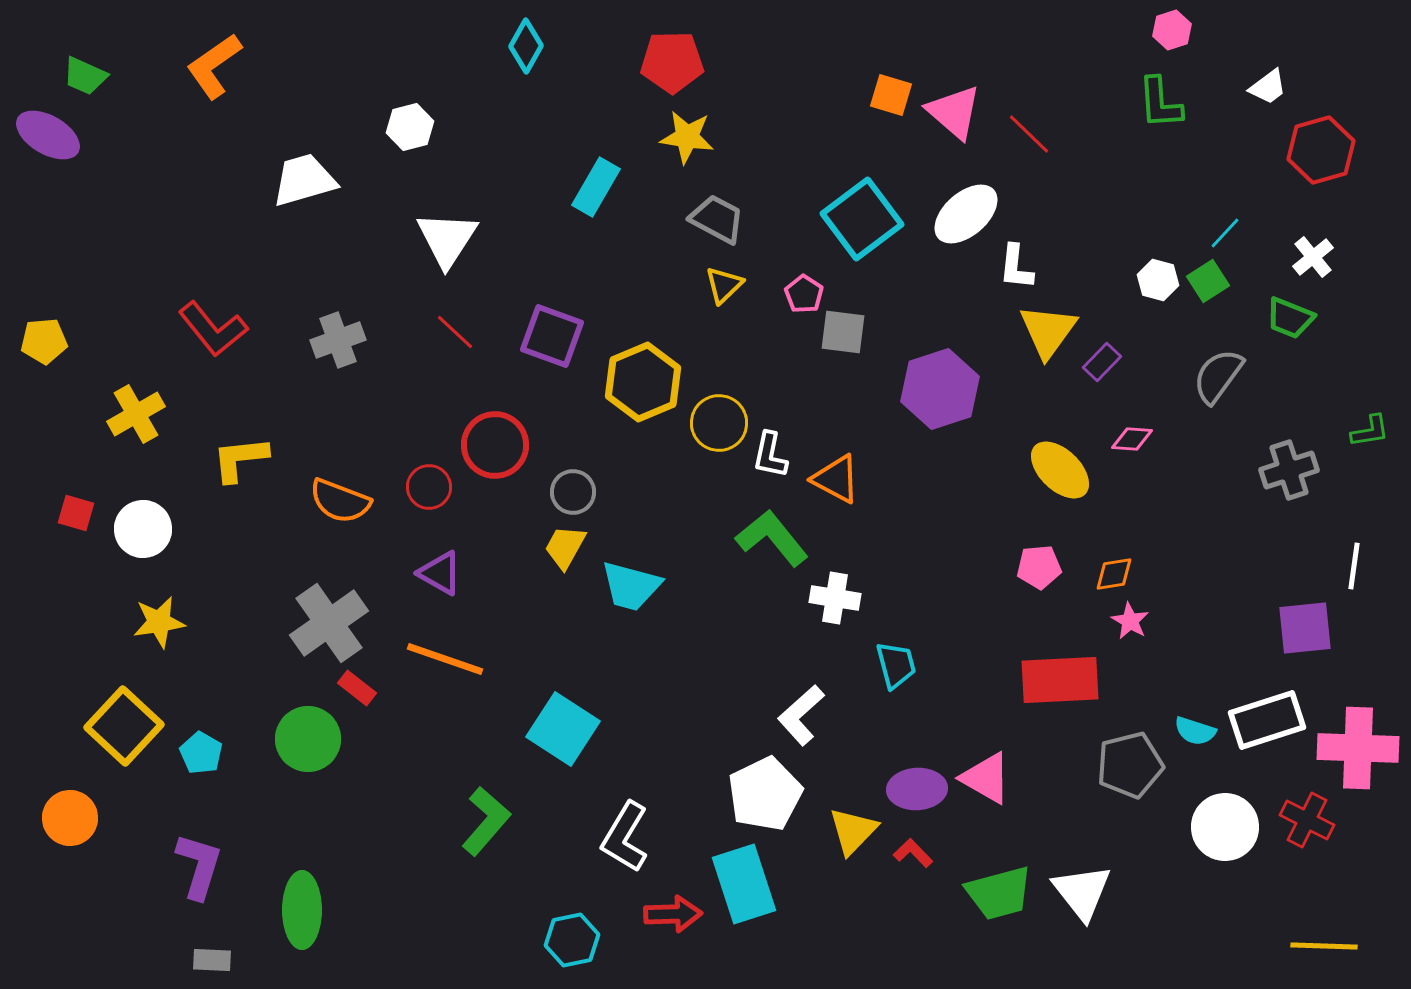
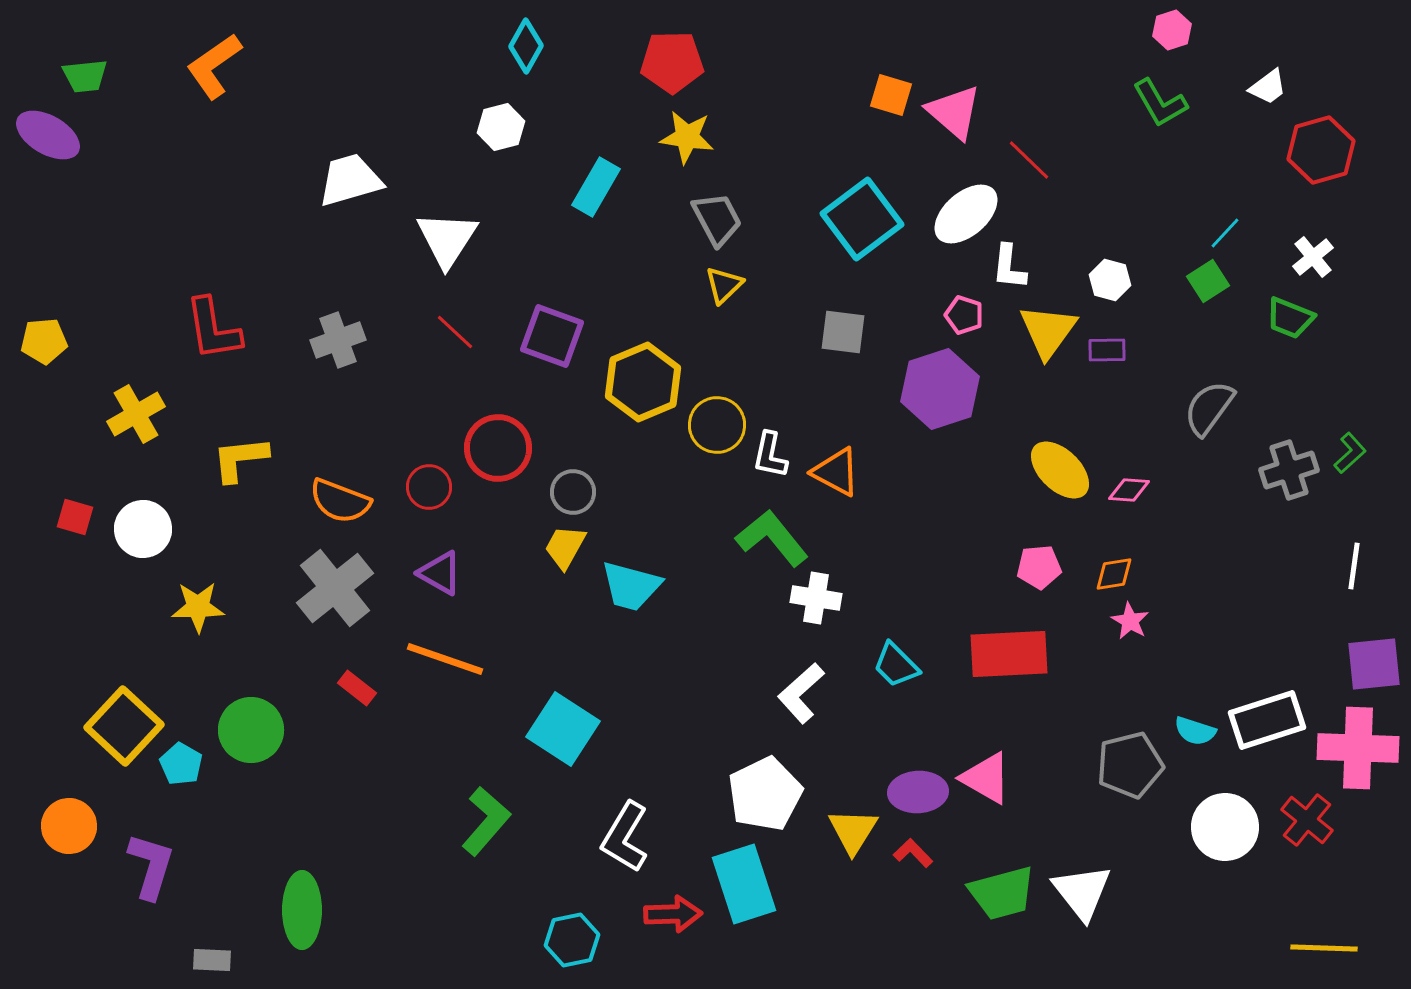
green trapezoid at (85, 76): rotated 30 degrees counterclockwise
green L-shape at (1160, 103): rotated 26 degrees counterclockwise
white hexagon at (410, 127): moved 91 px right
red line at (1029, 134): moved 26 px down
white trapezoid at (304, 180): moved 46 px right
gray trapezoid at (717, 219): rotated 34 degrees clockwise
white L-shape at (1016, 267): moved 7 px left
white hexagon at (1158, 280): moved 48 px left
pink pentagon at (804, 294): moved 160 px right, 21 px down; rotated 15 degrees counterclockwise
red L-shape at (213, 329): rotated 30 degrees clockwise
purple rectangle at (1102, 362): moved 5 px right, 12 px up; rotated 45 degrees clockwise
gray semicircle at (1218, 376): moved 9 px left, 32 px down
yellow circle at (719, 423): moved 2 px left, 2 px down
green L-shape at (1370, 431): moved 20 px left, 22 px down; rotated 33 degrees counterclockwise
pink diamond at (1132, 439): moved 3 px left, 51 px down
red circle at (495, 445): moved 3 px right, 3 px down
orange triangle at (836, 479): moved 7 px up
red square at (76, 513): moved 1 px left, 4 px down
white cross at (835, 598): moved 19 px left
yellow star at (159, 622): moved 39 px right, 15 px up; rotated 8 degrees clockwise
gray cross at (329, 623): moved 6 px right, 35 px up; rotated 4 degrees counterclockwise
purple square at (1305, 628): moved 69 px right, 36 px down
cyan trapezoid at (896, 665): rotated 150 degrees clockwise
red rectangle at (1060, 680): moved 51 px left, 26 px up
white L-shape at (801, 715): moved 22 px up
green circle at (308, 739): moved 57 px left, 9 px up
cyan pentagon at (201, 753): moved 20 px left, 11 px down
purple ellipse at (917, 789): moved 1 px right, 3 px down
orange circle at (70, 818): moved 1 px left, 8 px down
red cross at (1307, 820): rotated 12 degrees clockwise
yellow triangle at (853, 831): rotated 12 degrees counterclockwise
purple L-shape at (199, 866): moved 48 px left
green trapezoid at (999, 893): moved 3 px right
yellow line at (1324, 946): moved 2 px down
